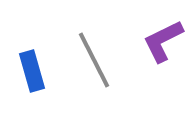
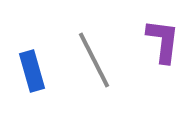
purple L-shape: rotated 123 degrees clockwise
